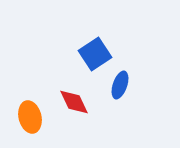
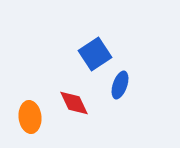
red diamond: moved 1 px down
orange ellipse: rotated 8 degrees clockwise
